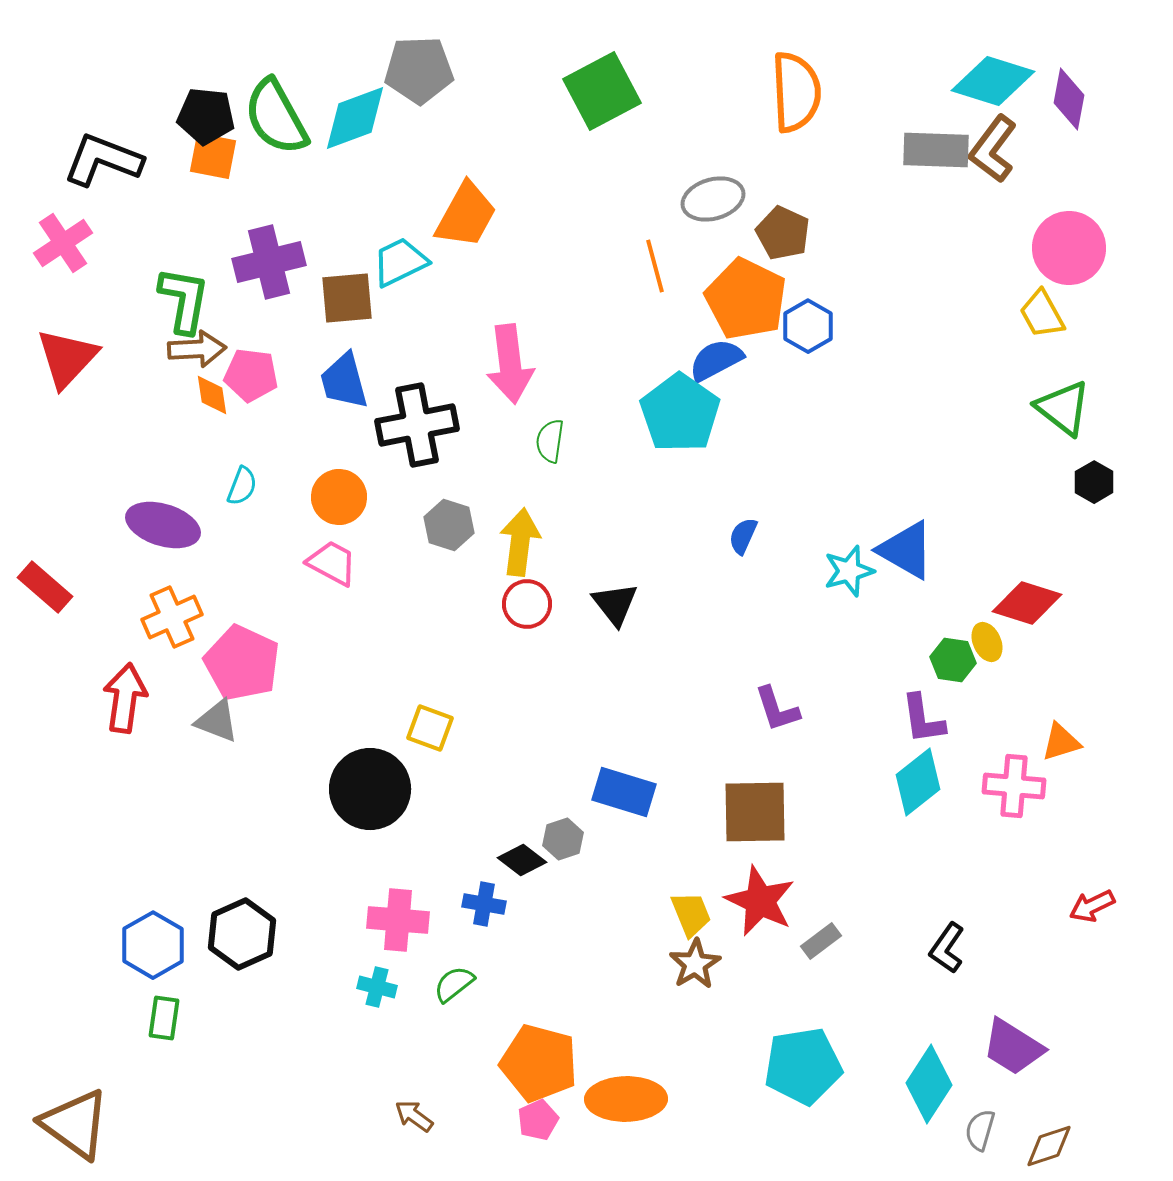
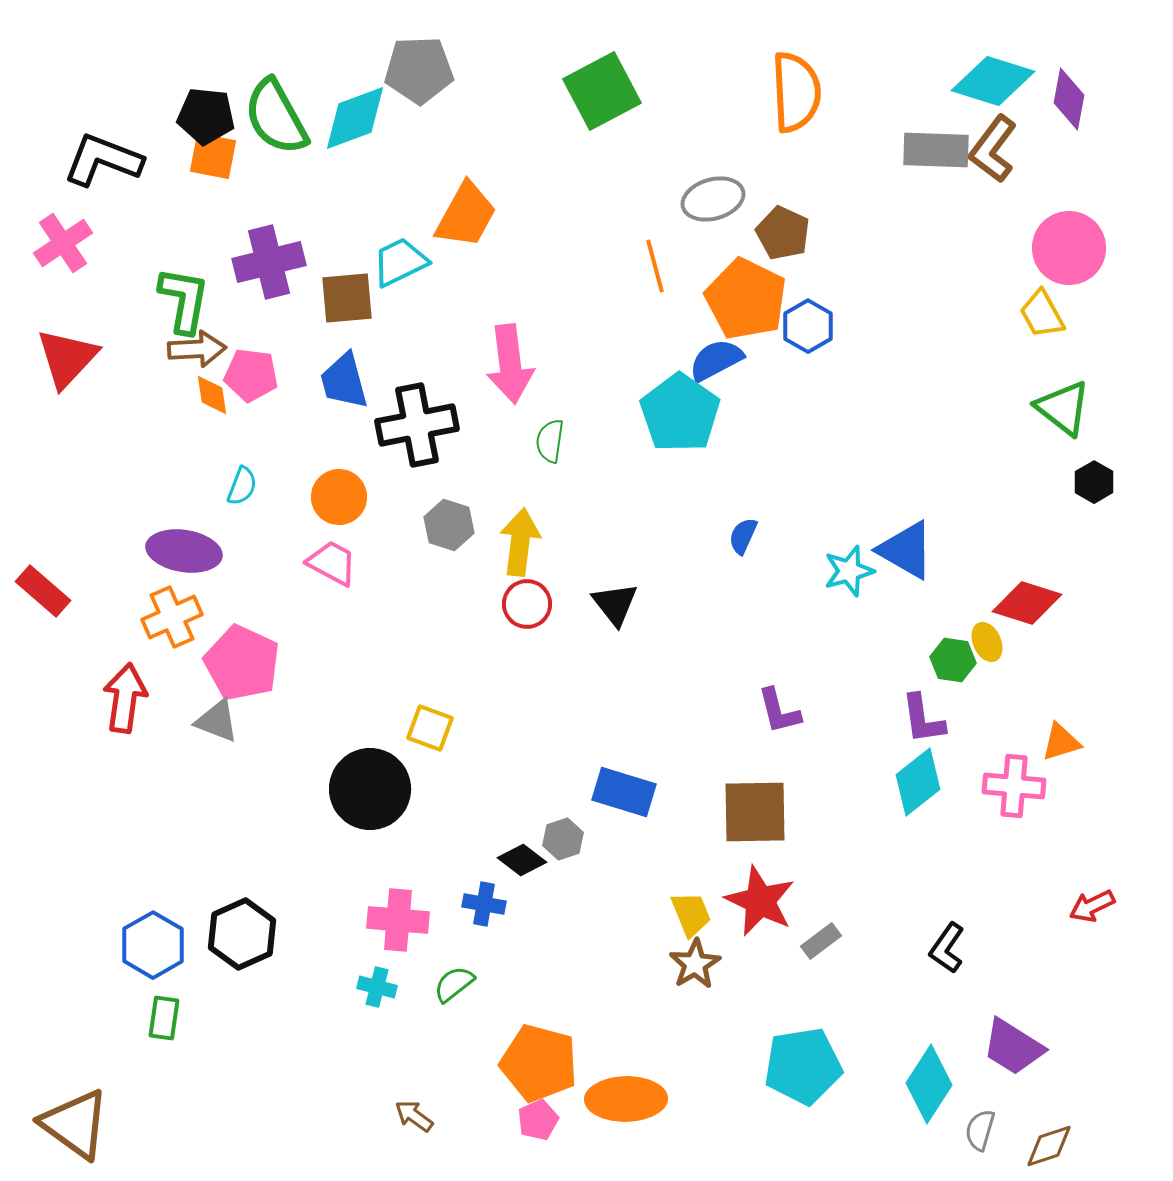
purple ellipse at (163, 525): moved 21 px right, 26 px down; rotated 8 degrees counterclockwise
red rectangle at (45, 587): moved 2 px left, 4 px down
purple L-shape at (777, 709): moved 2 px right, 2 px down; rotated 4 degrees clockwise
